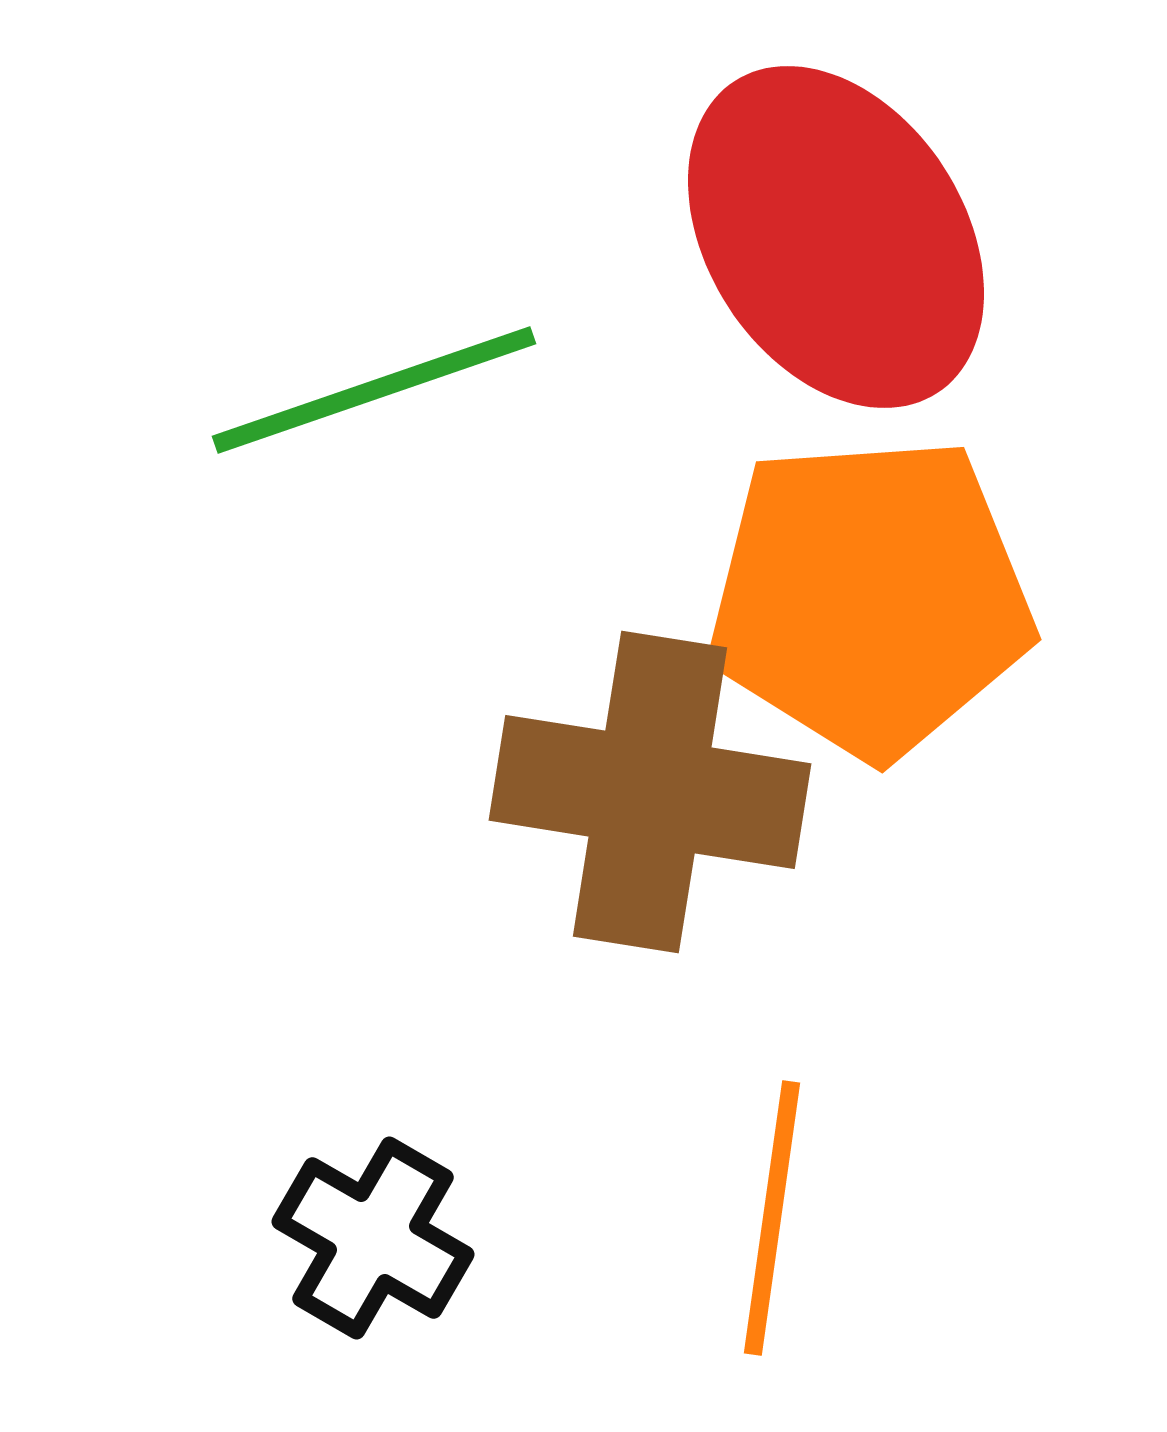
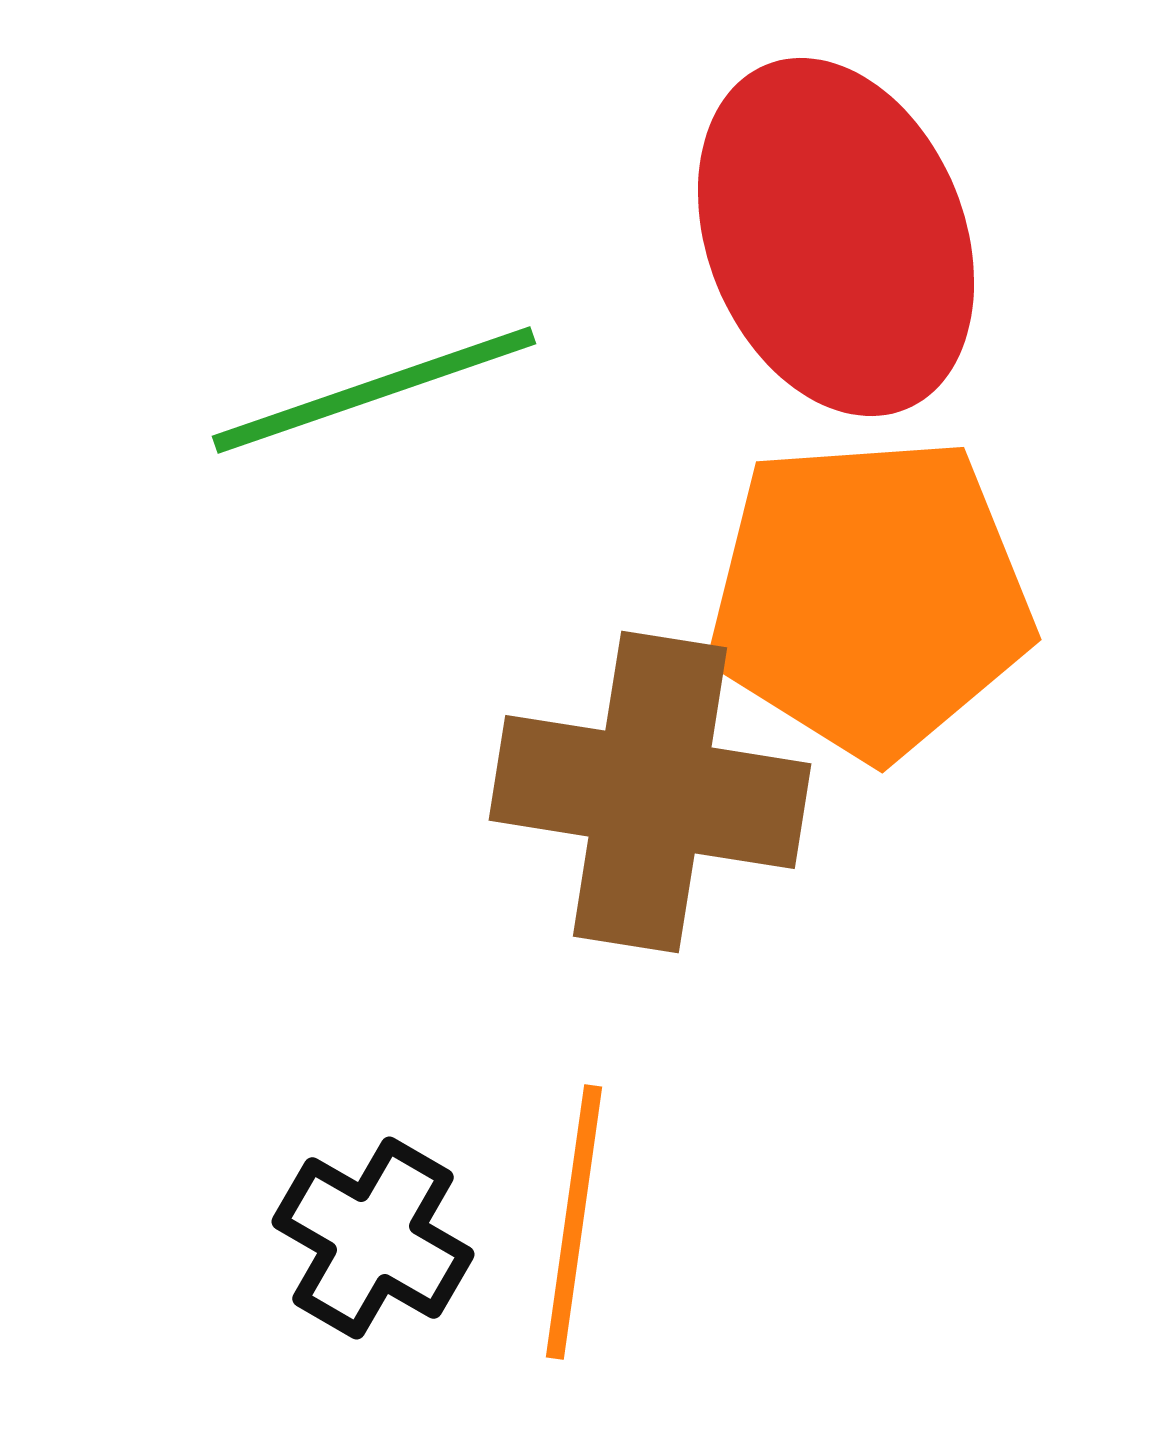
red ellipse: rotated 11 degrees clockwise
orange line: moved 198 px left, 4 px down
